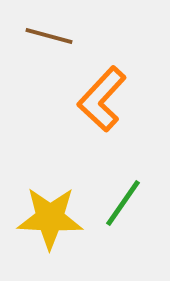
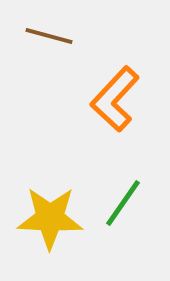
orange L-shape: moved 13 px right
